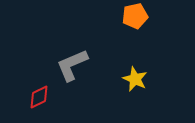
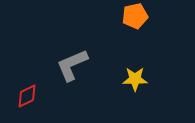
yellow star: rotated 25 degrees counterclockwise
red diamond: moved 12 px left, 1 px up
